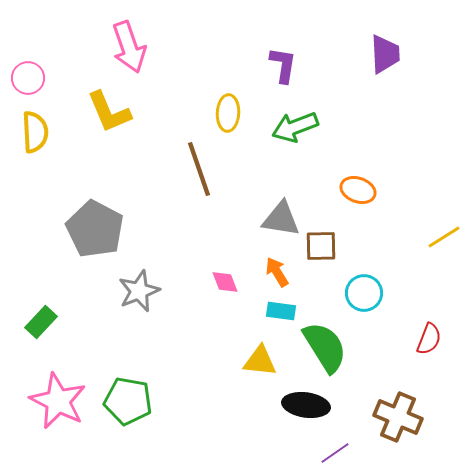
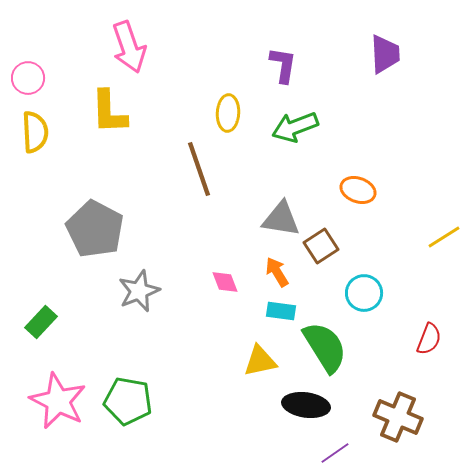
yellow L-shape: rotated 21 degrees clockwise
brown square: rotated 32 degrees counterclockwise
yellow triangle: rotated 18 degrees counterclockwise
